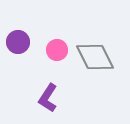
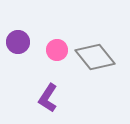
gray diamond: rotated 12 degrees counterclockwise
